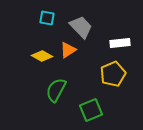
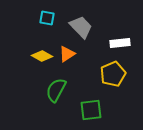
orange triangle: moved 1 px left, 4 px down
green square: rotated 15 degrees clockwise
